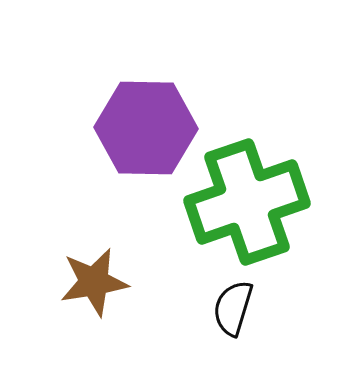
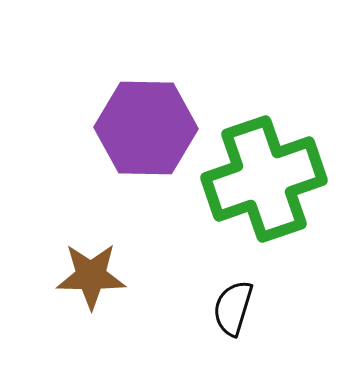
green cross: moved 17 px right, 23 px up
brown star: moved 3 px left, 6 px up; rotated 10 degrees clockwise
